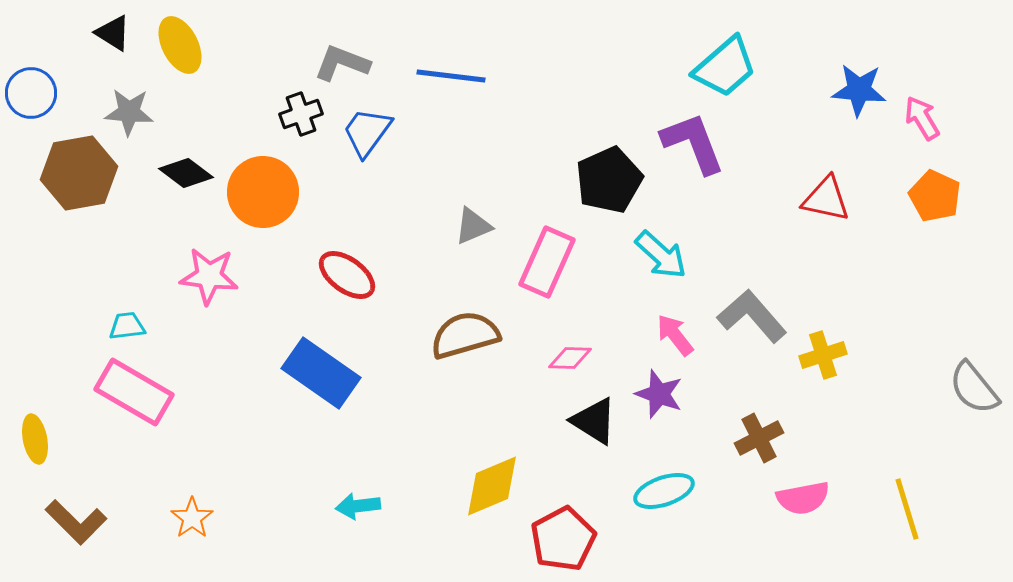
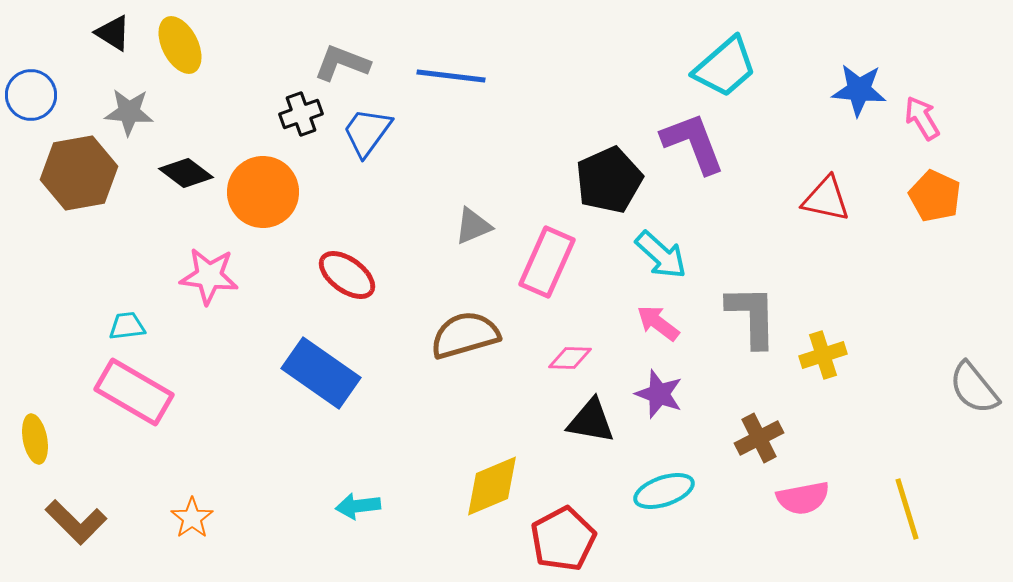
blue circle at (31, 93): moved 2 px down
gray L-shape at (752, 316): rotated 40 degrees clockwise
pink arrow at (675, 335): moved 17 px left, 12 px up; rotated 15 degrees counterclockwise
black triangle at (594, 421): moved 3 px left; rotated 22 degrees counterclockwise
